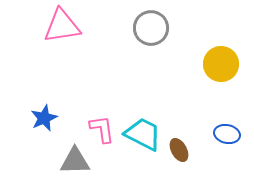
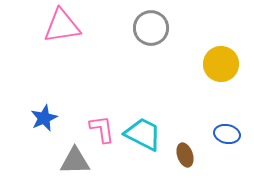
brown ellipse: moved 6 px right, 5 px down; rotated 10 degrees clockwise
